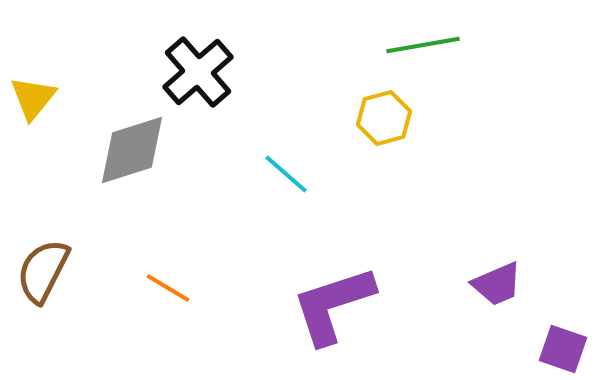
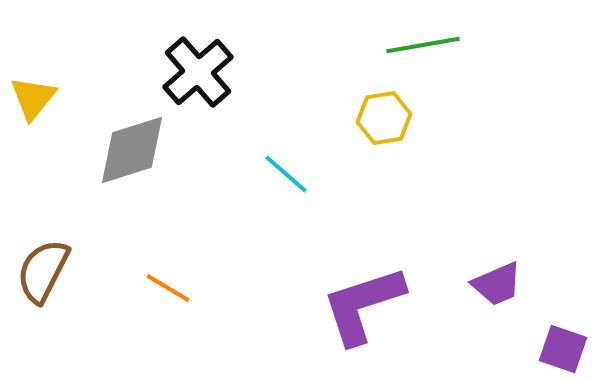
yellow hexagon: rotated 6 degrees clockwise
purple L-shape: moved 30 px right
